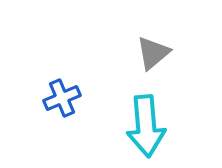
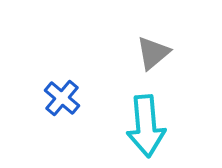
blue cross: rotated 27 degrees counterclockwise
